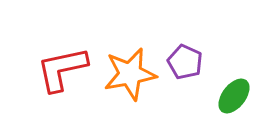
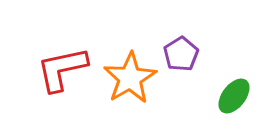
purple pentagon: moved 4 px left, 8 px up; rotated 16 degrees clockwise
orange star: moved 4 px down; rotated 20 degrees counterclockwise
